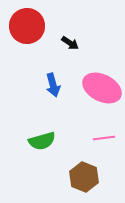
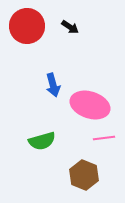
black arrow: moved 16 px up
pink ellipse: moved 12 px left, 17 px down; rotated 9 degrees counterclockwise
brown hexagon: moved 2 px up
